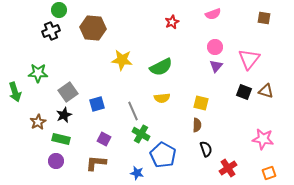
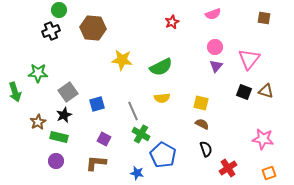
brown semicircle: moved 5 px right, 1 px up; rotated 64 degrees counterclockwise
green rectangle: moved 2 px left, 2 px up
